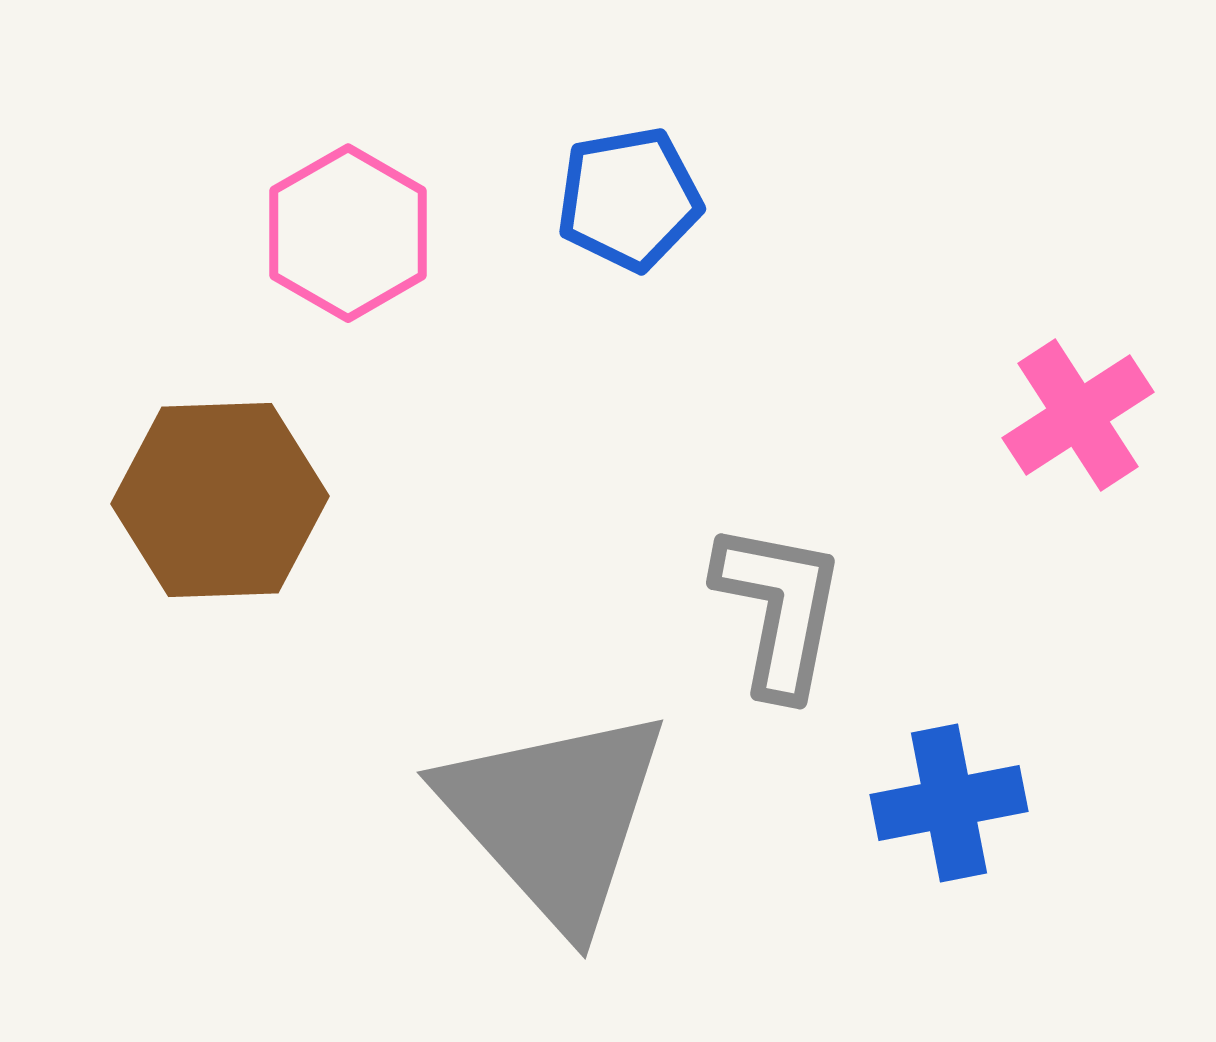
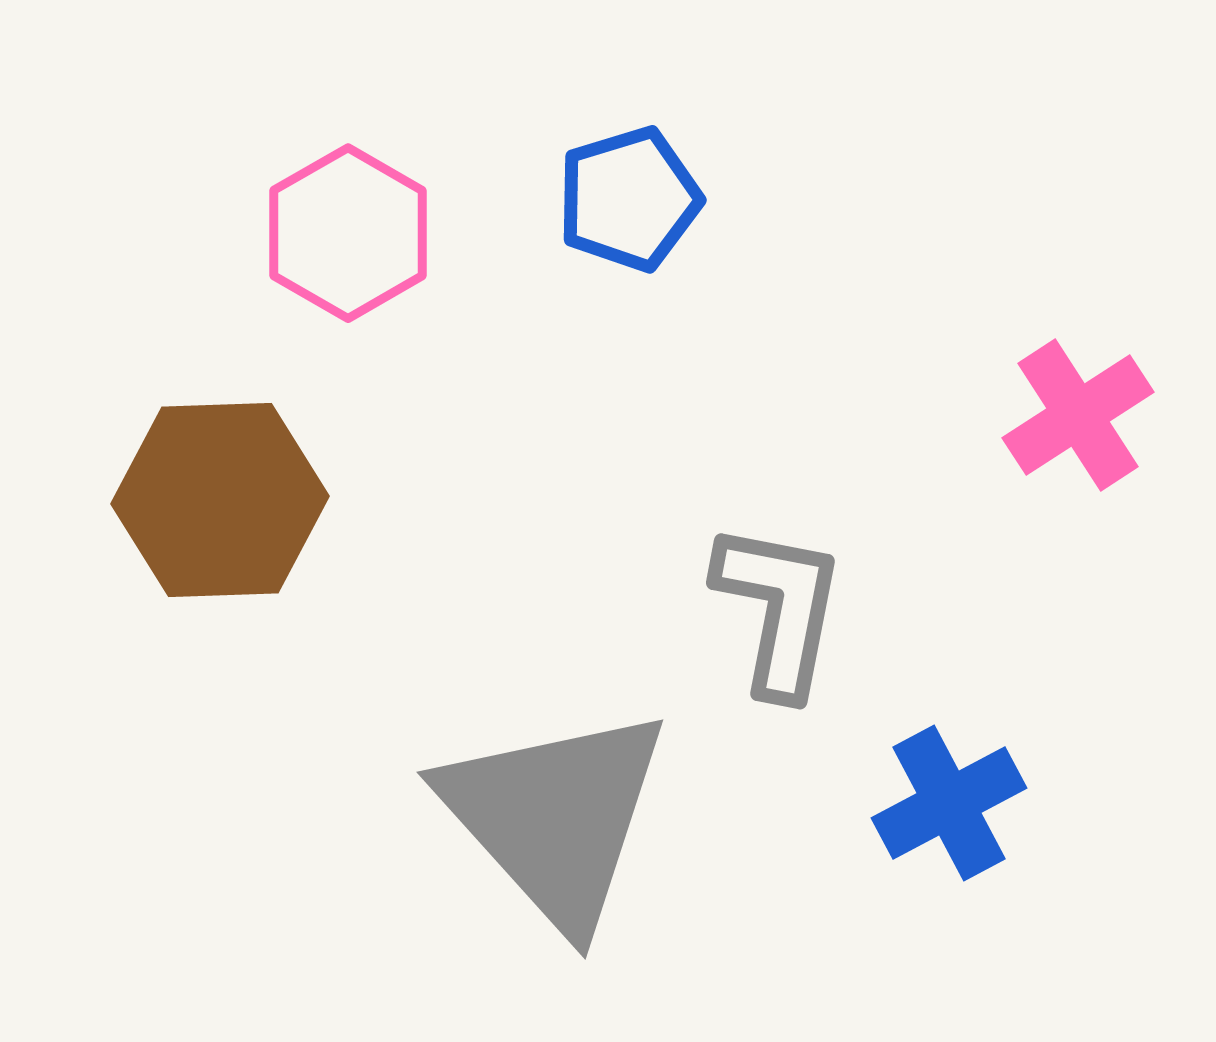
blue pentagon: rotated 7 degrees counterclockwise
blue cross: rotated 17 degrees counterclockwise
